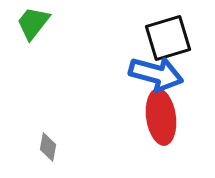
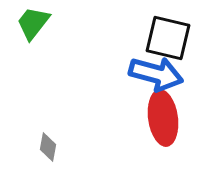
black square: rotated 30 degrees clockwise
red ellipse: moved 2 px right, 1 px down
